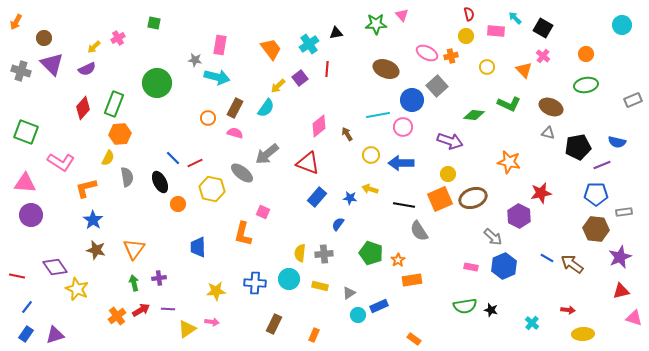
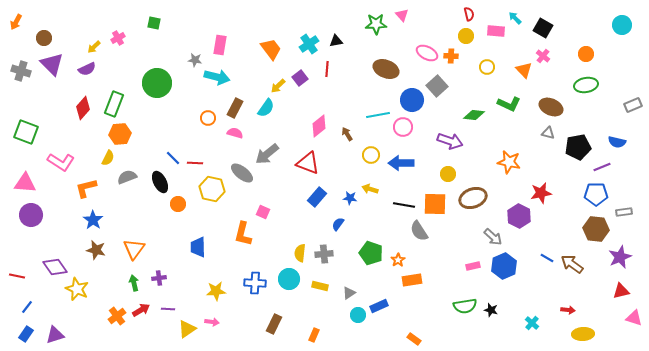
black triangle at (336, 33): moved 8 px down
orange cross at (451, 56): rotated 16 degrees clockwise
gray rectangle at (633, 100): moved 5 px down
red line at (195, 163): rotated 28 degrees clockwise
purple line at (602, 165): moved 2 px down
gray semicircle at (127, 177): rotated 102 degrees counterclockwise
orange square at (440, 199): moved 5 px left, 5 px down; rotated 25 degrees clockwise
pink rectangle at (471, 267): moved 2 px right, 1 px up; rotated 24 degrees counterclockwise
